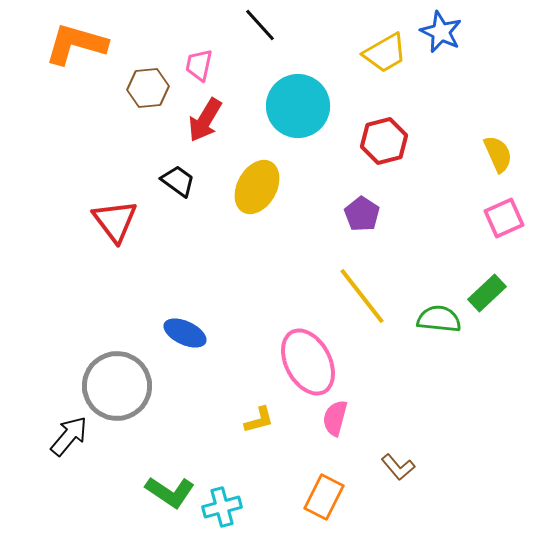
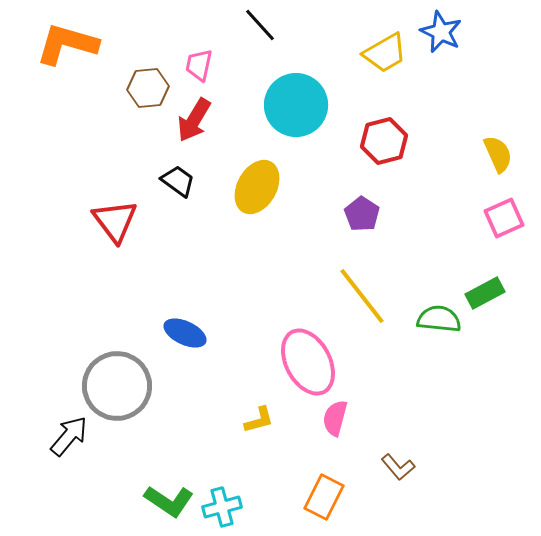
orange L-shape: moved 9 px left
cyan circle: moved 2 px left, 1 px up
red arrow: moved 11 px left
green rectangle: moved 2 px left; rotated 15 degrees clockwise
green L-shape: moved 1 px left, 9 px down
